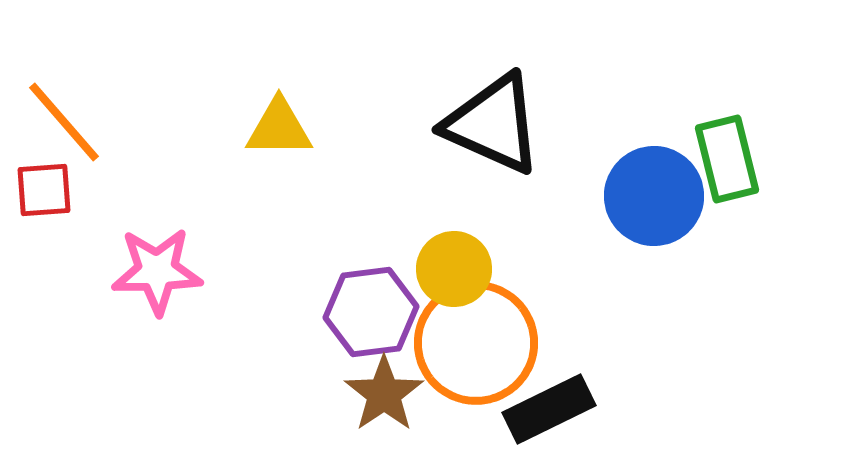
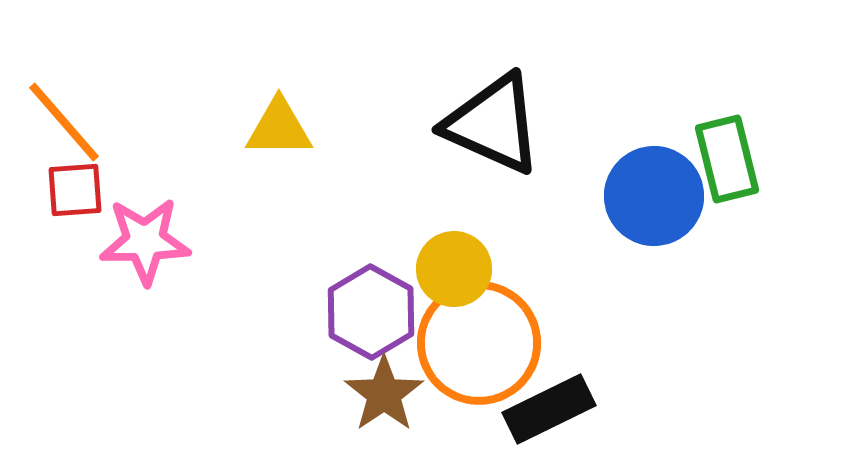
red square: moved 31 px right
pink star: moved 12 px left, 30 px up
purple hexagon: rotated 24 degrees counterclockwise
orange circle: moved 3 px right
